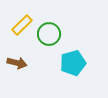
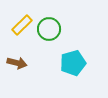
green circle: moved 5 px up
